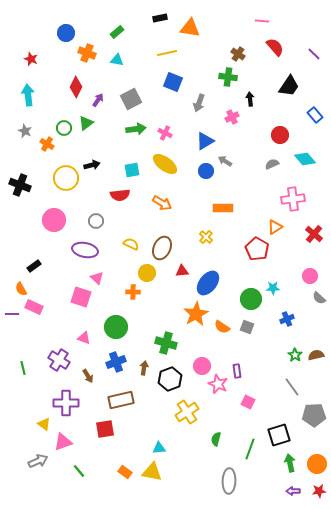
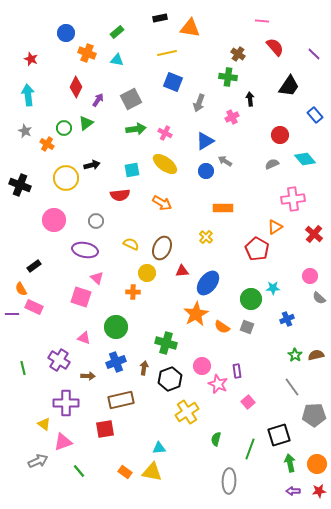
brown arrow at (88, 376): rotated 56 degrees counterclockwise
pink square at (248, 402): rotated 24 degrees clockwise
